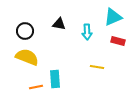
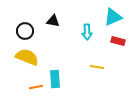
black triangle: moved 6 px left, 3 px up
